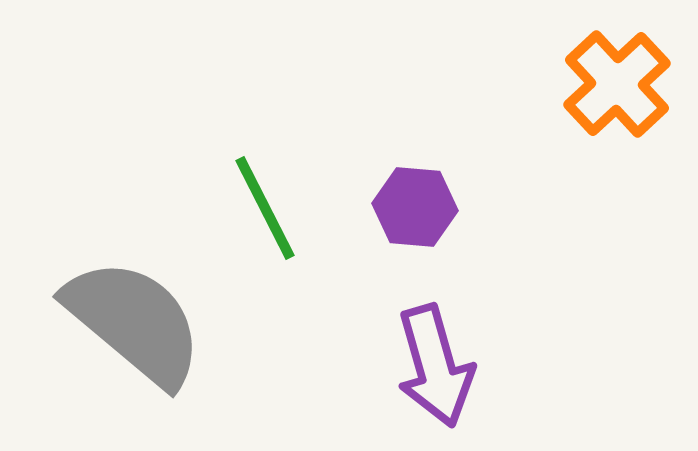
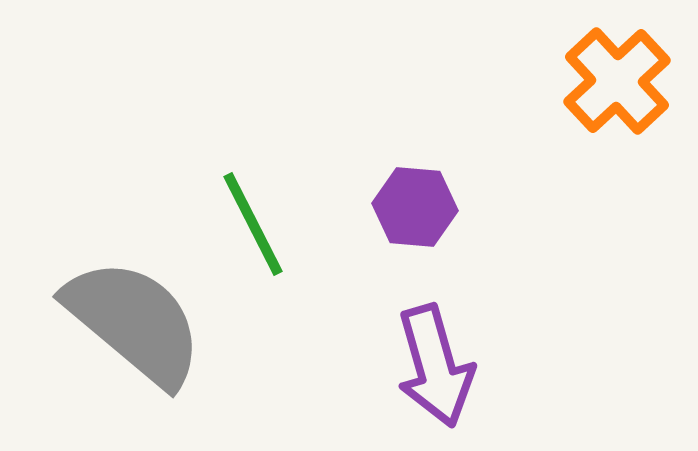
orange cross: moved 3 px up
green line: moved 12 px left, 16 px down
